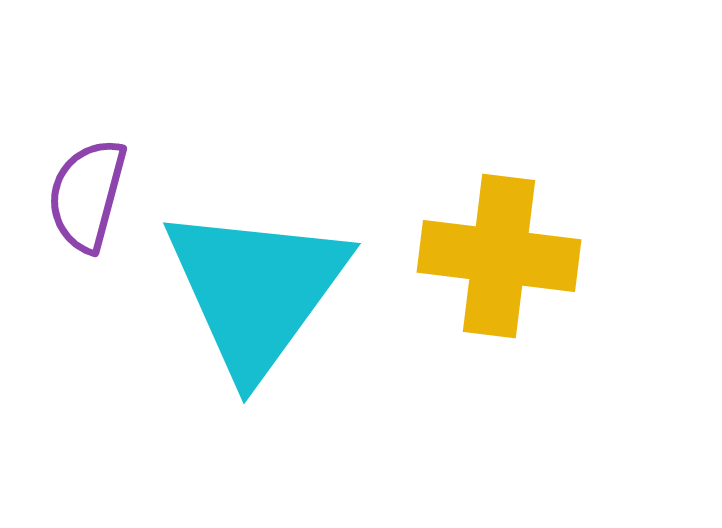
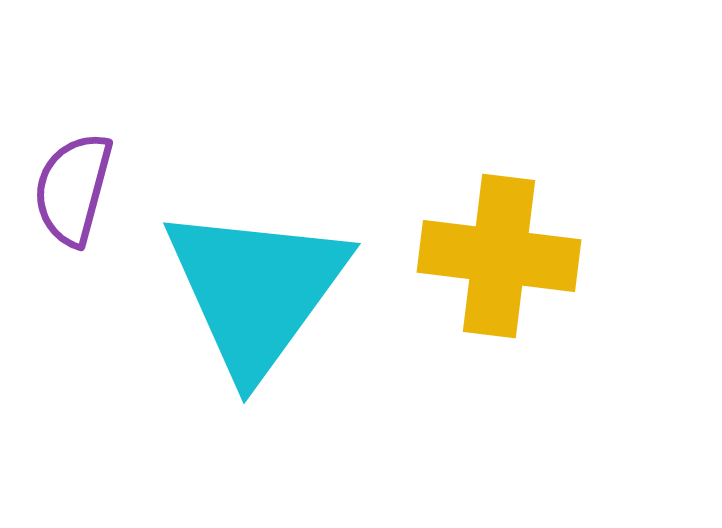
purple semicircle: moved 14 px left, 6 px up
